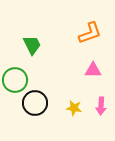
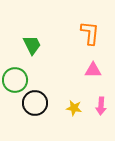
orange L-shape: rotated 65 degrees counterclockwise
